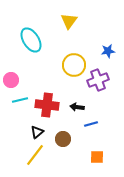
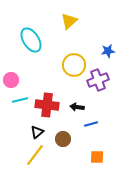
yellow triangle: rotated 12 degrees clockwise
